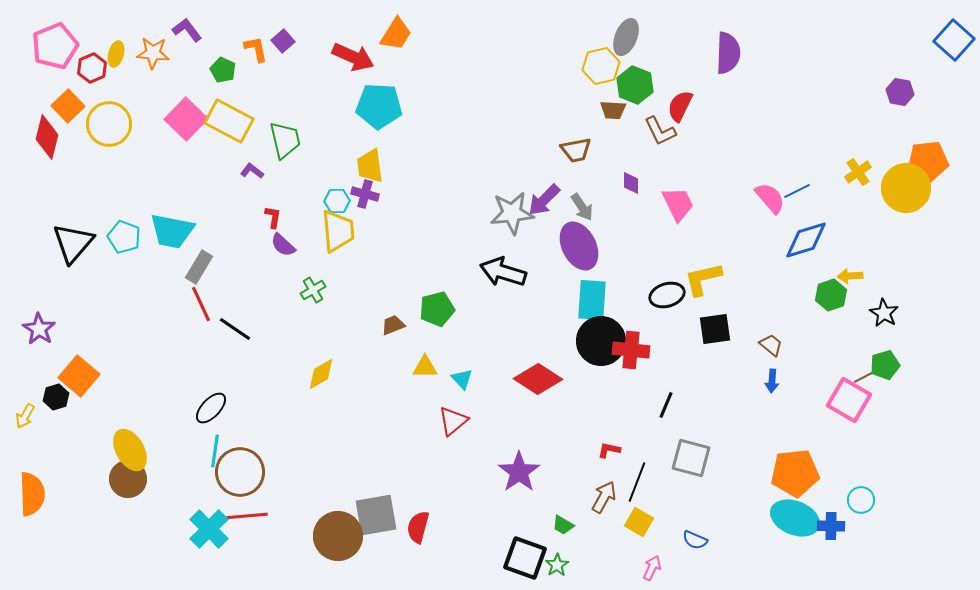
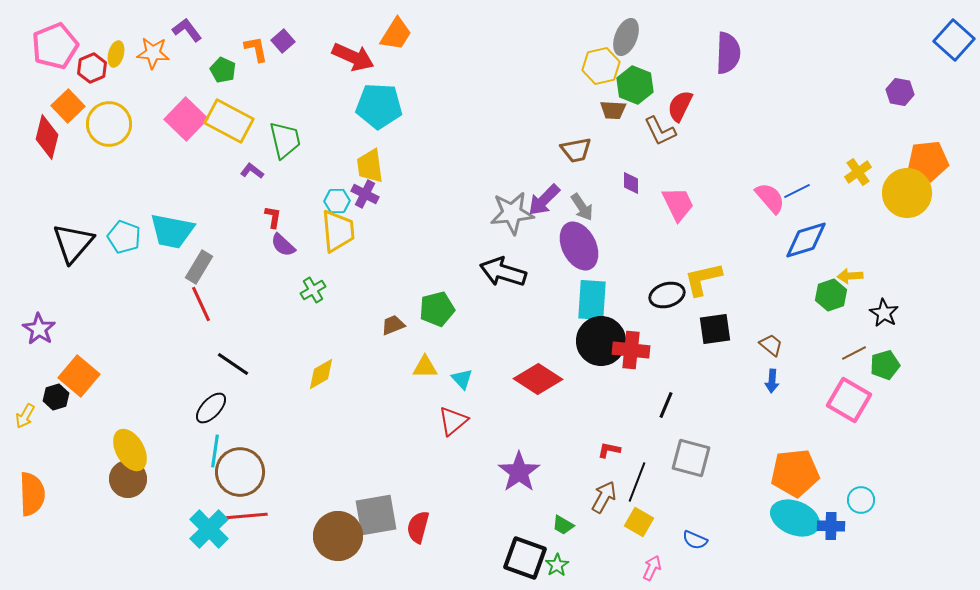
yellow circle at (906, 188): moved 1 px right, 5 px down
purple cross at (365, 194): rotated 12 degrees clockwise
black line at (235, 329): moved 2 px left, 35 px down
brown line at (866, 376): moved 12 px left, 23 px up
